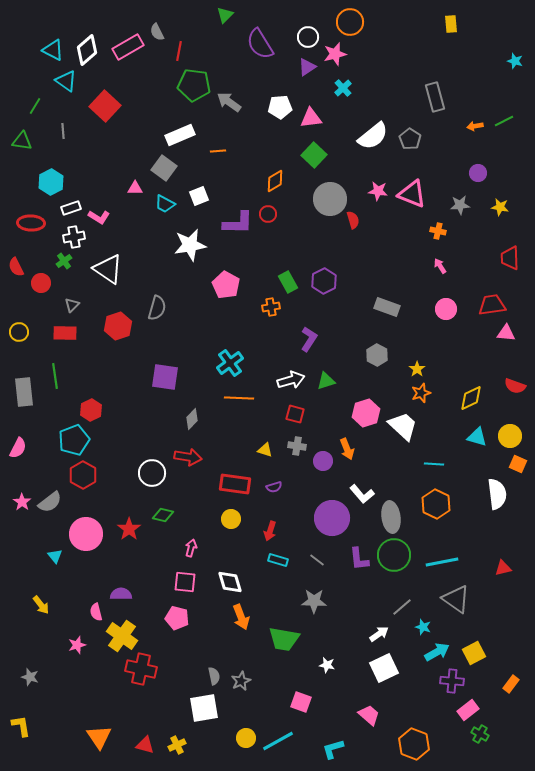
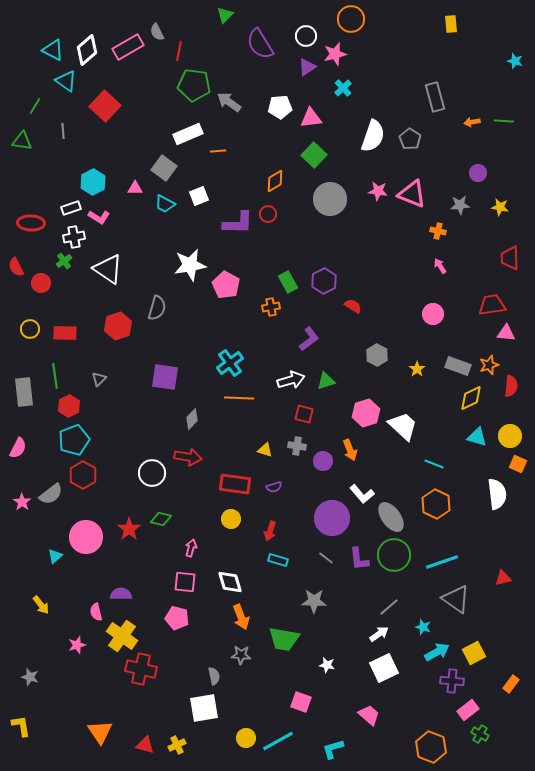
orange circle at (350, 22): moved 1 px right, 3 px up
white circle at (308, 37): moved 2 px left, 1 px up
green line at (504, 121): rotated 30 degrees clockwise
orange arrow at (475, 126): moved 3 px left, 4 px up
white rectangle at (180, 135): moved 8 px right, 1 px up
white semicircle at (373, 136): rotated 32 degrees counterclockwise
cyan hexagon at (51, 182): moved 42 px right
red semicircle at (353, 220): moved 86 px down; rotated 42 degrees counterclockwise
white star at (190, 245): moved 20 px down
gray triangle at (72, 305): moved 27 px right, 74 px down
gray rectangle at (387, 307): moved 71 px right, 59 px down
pink circle at (446, 309): moved 13 px left, 5 px down
yellow circle at (19, 332): moved 11 px right, 3 px up
purple L-shape at (309, 339): rotated 20 degrees clockwise
red semicircle at (515, 386): moved 4 px left; rotated 105 degrees counterclockwise
orange star at (421, 393): moved 68 px right, 28 px up
red hexagon at (91, 410): moved 22 px left, 4 px up
red square at (295, 414): moved 9 px right
orange arrow at (347, 449): moved 3 px right, 1 px down
cyan line at (434, 464): rotated 18 degrees clockwise
gray semicircle at (50, 502): moved 1 px right, 8 px up
green diamond at (163, 515): moved 2 px left, 4 px down
gray ellipse at (391, 517): rotated 28 degrees counterclockwise
pink circle at (86, 534): moved 3 px down
cyan triangle at (55, 556): rotated 28 degrees clockwise
gray line at (317, 560): moved 9 px right, 2 px up
cyan line at (442, 562): rotated 8 degrees counterclockwise
red triangle at (503, 568): moved 10 px down
gray line at (402, 607): moved 13 px left
gray star at (241, 681): moved 26 px up; rotated 30 degrees clockwise
orange triangle at (99, 737): moved 1 px right, 5 px up
orange hexagon at (414, 744): moved 17 px right, 3 px down
